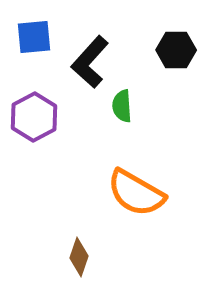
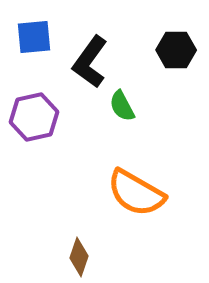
black L-shape: rotated 6 degrees counterclockwise
green semicircle: rotated 24 degrees counterclockwise
purple hexagon: rotated 15 degrees clockwise
